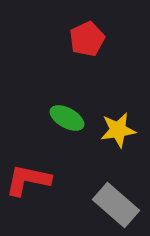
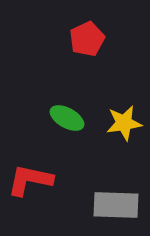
yellow star: moved 6 px right, 7 px up
red L-shape: moved 2 px right
gray rectangle: rotated 39 degrees counterclockwise
